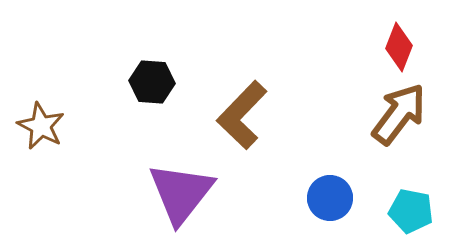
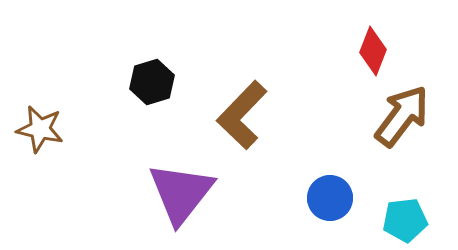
red diamond: moved 26 px left, 4 px down
black hexagon: rotated 21 degrees counterclockwise
brown arrow: moved 3 px right, 2 px down
brown star: moved 1 px left, 3 px down; rotated 15 degrees counterclockwise
cyan pentagon: moved 6 px left, 9 px down; rotated 18 degrees counterclockwise
